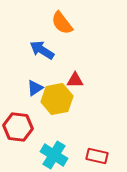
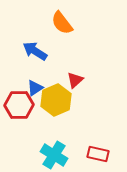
blue arrow: moved 7 px left, 1 px down
red triangle: rotated 42 degrees counterclockwise
yellow hexagon: moved 1 px left, 1 px down; rotated 12 degrees counterclockwise
red hexagon: moved 1 px right, 22 px up; rotated 8 degrees counterclockwise
red rectangle: moved 1 px right, 2 px up
